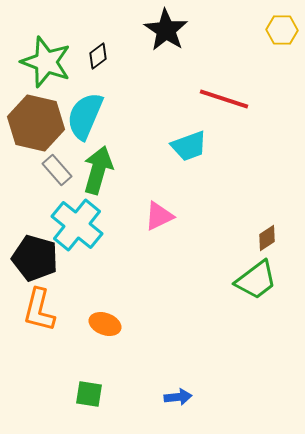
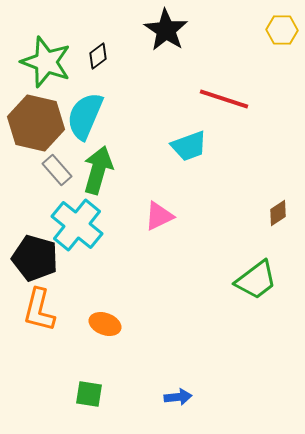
brown diamond: moved 11 px right, 25 px up
